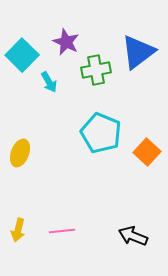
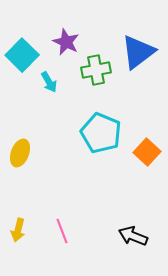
pink line: rotated 75 degrees clockwise
